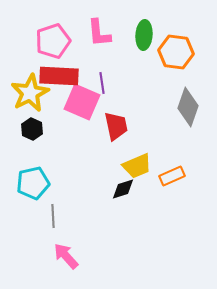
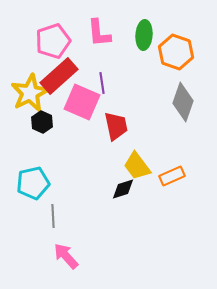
orange hexagon: rotated 12 degrees clockwise
red rectangle: rotated 45 degrees counterclockwise
gray diamond: moved 5 px left, 5 px up
black hexagon: moved 10 px right, 7 px up
yellow trapezoid: rotated 76 degrees clockwise
